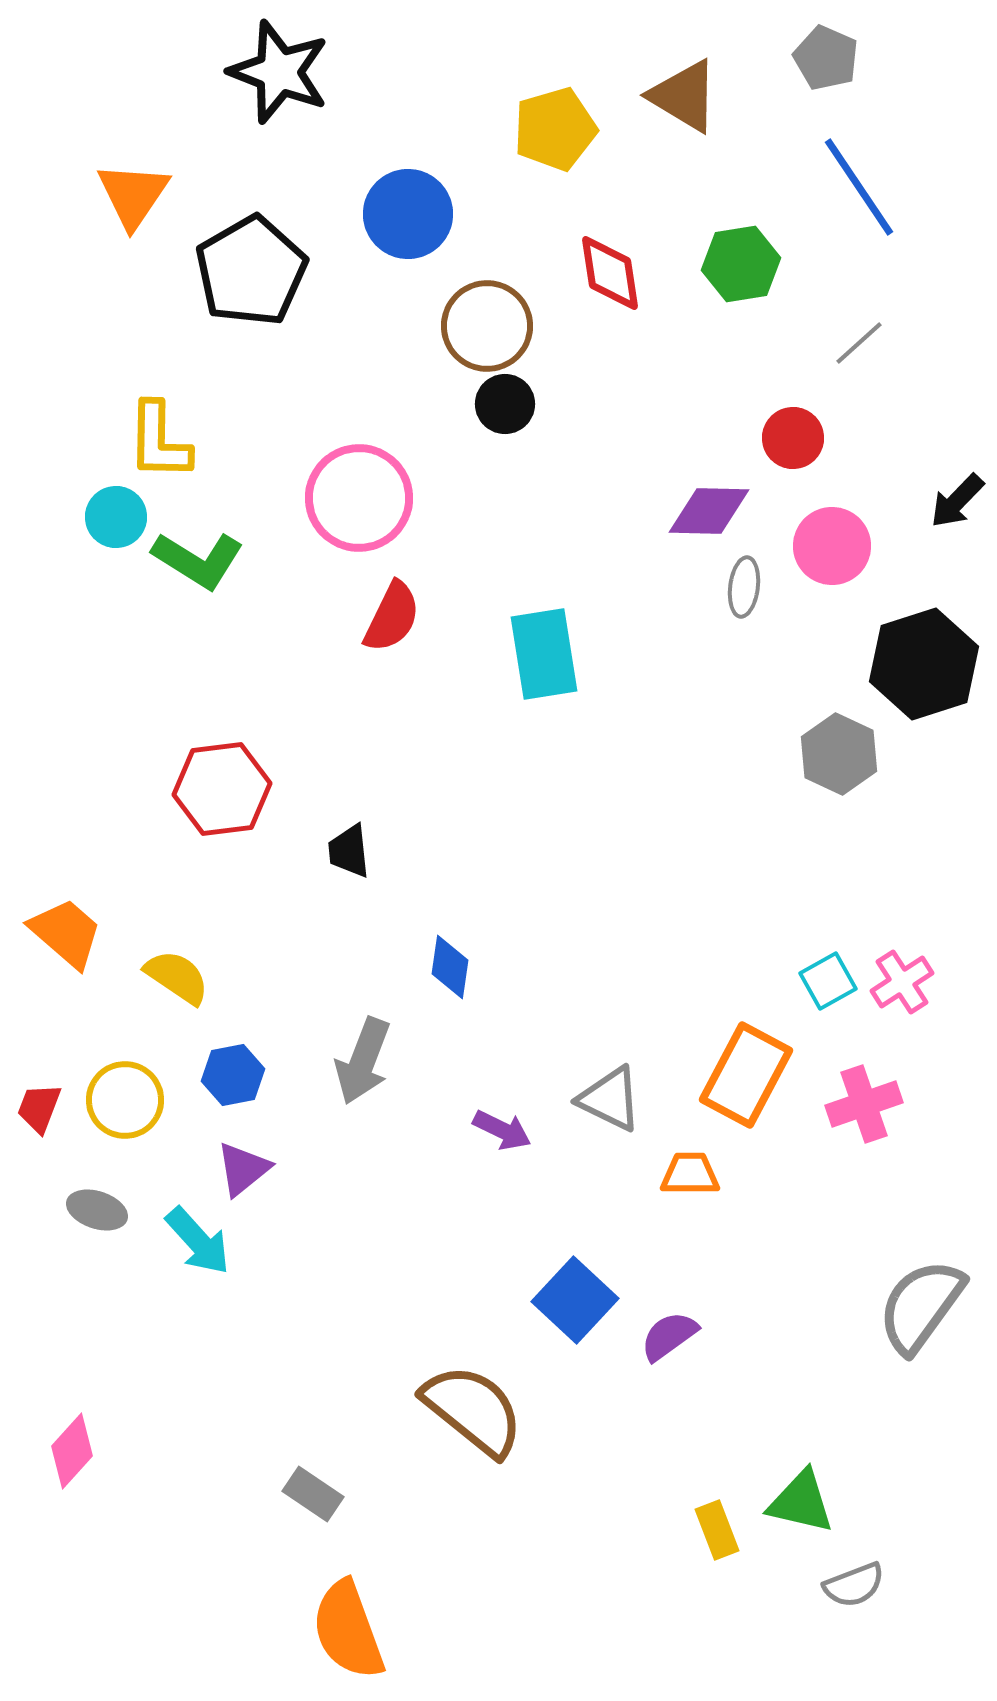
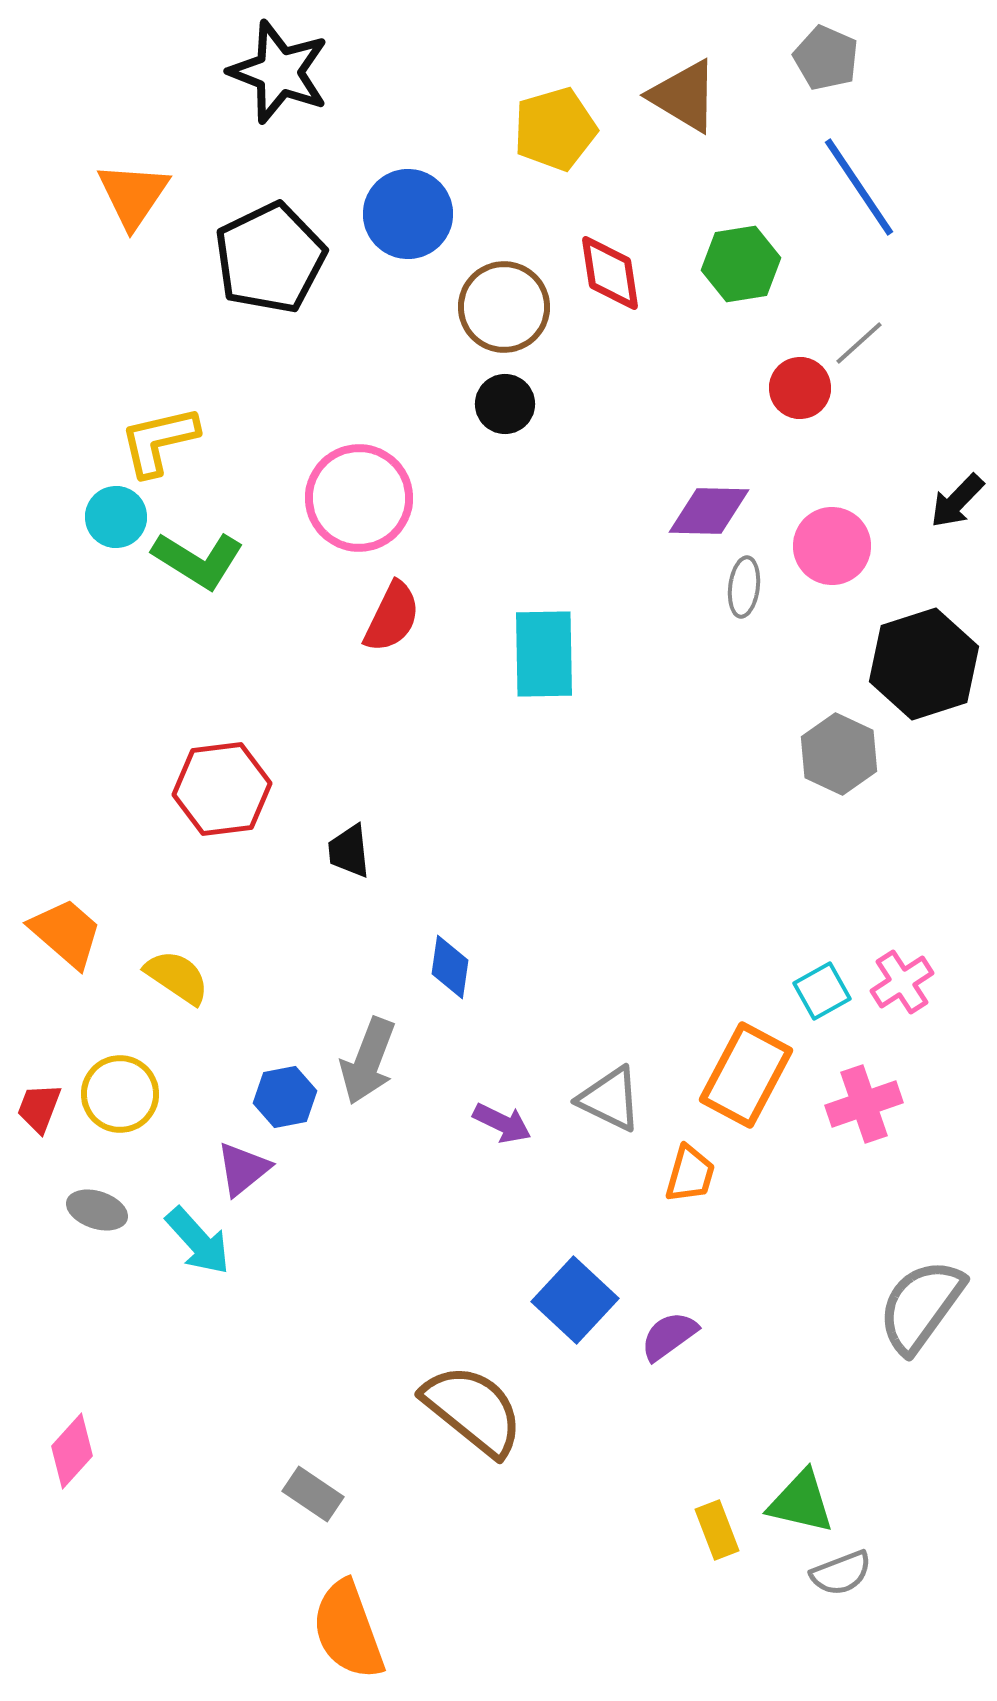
black pentagon at (251, 271): moved 19 px right, 13 px up; rotated 4 degrees clockwise
brown circle at (487, 326): moved 17 px right, 19 px up
red circle at (793, 438): moved 7 px right, 50 px up
yellow L-shape at (159, 441): rotated 76 degrees clockwise
cyan rectangle at (544, 654): rotated 8 degrees clockwise
cyan square at (828, 981): moved 6 px left, 10 px down
gray arrow at (363, 1061): moved 5 px right
blue hexagon at (233, 1075): moved 52 px right, 22 px down
yellow circle at (125, 1100): moved 5 px left, 6 px up
purple arrow at (502, 1130): moved 7 px up
orange trapezoid at (690, 1174): rotated 106 degrees clockwise
gray semicircle at (854, 1585): moved 13 px left, 12 px up
